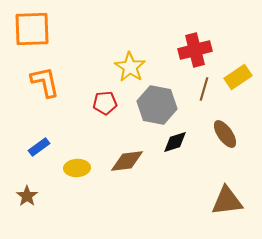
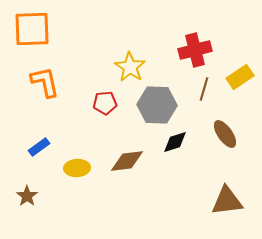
yellow rectangle: moved 2 px right
gray hexagon: rotated 9 degrees counterclockwise
